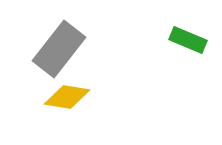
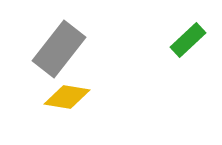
green rectangle: rotated 66 degrees counterclockwise
